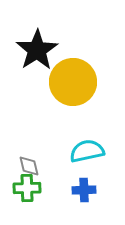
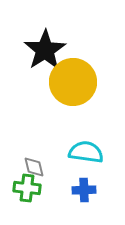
black star: moved 8 px right
cyan semicircle: moved 1 px left, 1 px down; rotated 20 degrees clockwise
gray diamond: moved 5 px right, 1 px down
green cross: rotated 8 degrees clockwise
